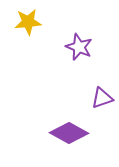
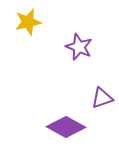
yellow star: rotated 8 degrees counterclockwise
purple diamond: moved 3 px left, 6 px up
